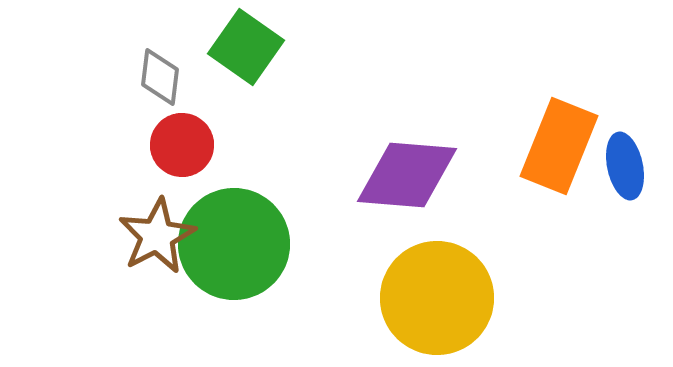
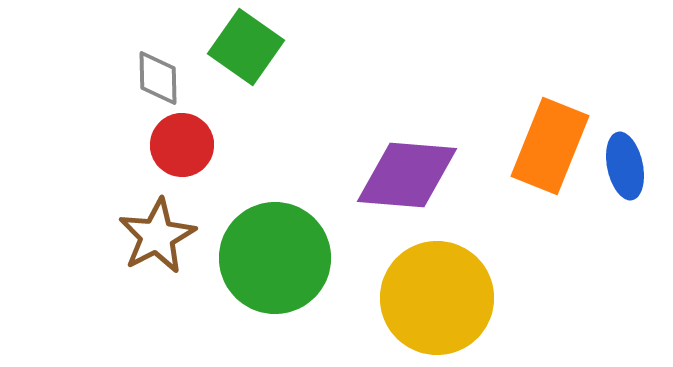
gray diamond: moved 2 px left, 1 px down; rotated 8 degrees counterclockwise
orange rectangle: moved 9 px left
green circle: moved 41 px right, 14 px down
